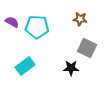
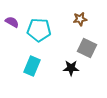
brown star: rotated 16 degrees counterclockwise
cyan pentagon: moved 2 px right, 3 px down
cyan rectangle: moved 7 px right; rotated 30 degrees counterclockwise
